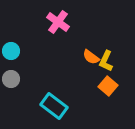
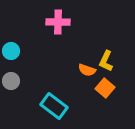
pink cross: rotated 35 degrees counterclockwise
orange semicircle: moved 4 px left, 13 px down; rotated 18 degrees counterclockwise
gray circle: moved 2 px down
orange square: moved 3 px left, 2 px down
